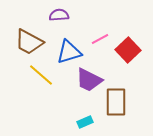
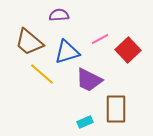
brown trapezoid: rotated 12 degrees clockwise
blue triangle: moved 2 px left
yellow line: moved 1 px right, 1 px up
brown rectangle: moved 7 px down
